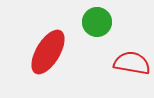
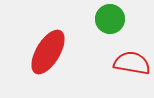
green circle: moved 13 px right, 3 px up
